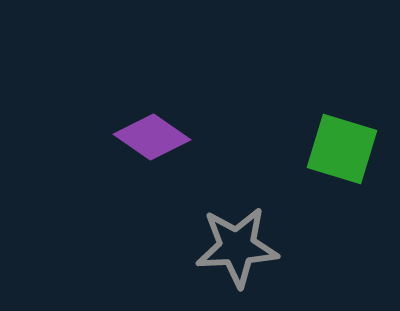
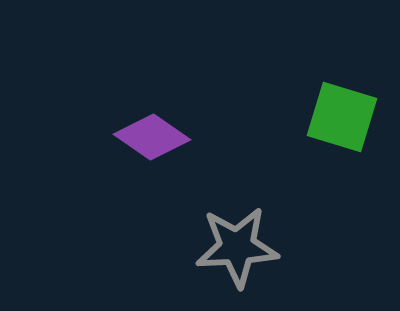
green square: moved 32 px up
